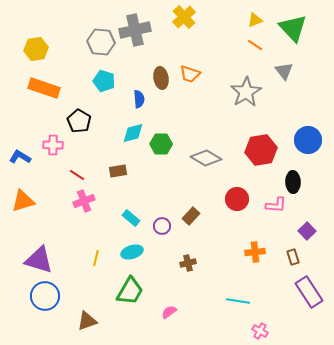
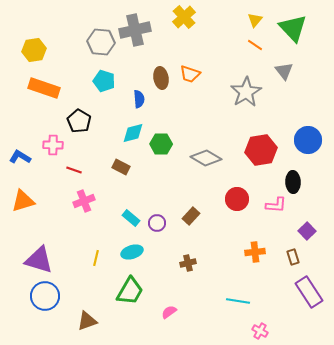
yellow triangle at (255, 20): rotated 28 degrees counterclockwise
yellow hexagon at (36, 49): moved 2 px left, 1 px down
brown rectangle at (118, 171): moved 3 px right, 4 px up; rotated 36 degrees clockwise
red line at (77, 175): moved 3 px left, 5 px up; rotated 14 degrees counterclockwise
purple circle at (162, 226): moved 5 px left, 3 px up
